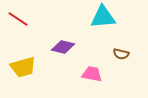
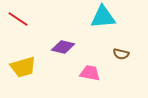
pink trapezoid: moved 2 px left, 1 px up
